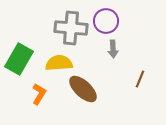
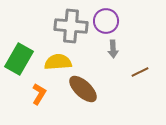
gray cross: moved 2 px up
yellow semicircle: moved 1 px left, 1 px up
brown line: moved 7 px up; rotated 42 degrees clockwise
